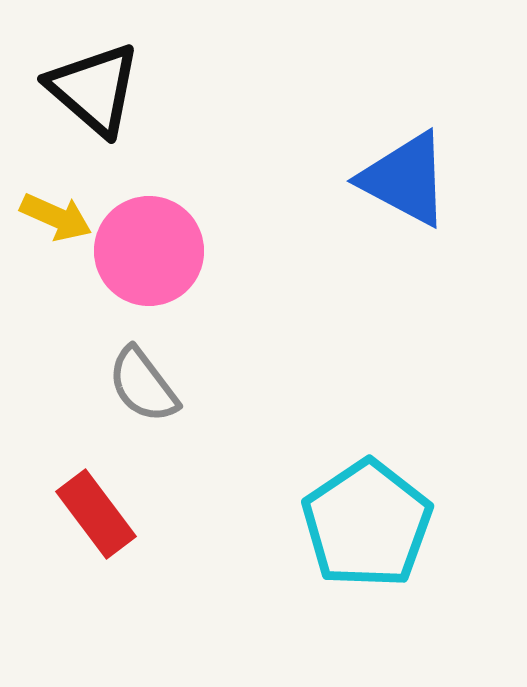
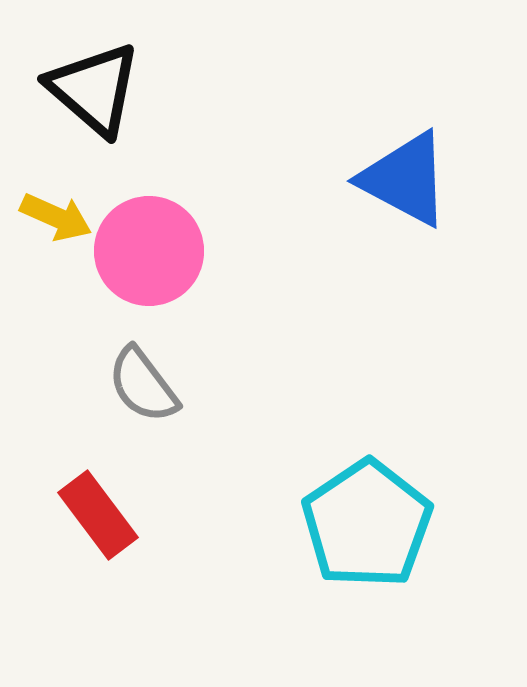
red rectangle: moved 2 px right, 1 px down
